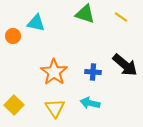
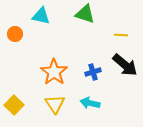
yellow line: moved 18 px down; rotated 32 degrees counterclockwise
cyan triangle: moved 5 px right, 7 px up
orange circle: moved 2 px right, 2 px up
blue cross: rotated 21 degrees counterclockwise
yellow triangle: moved 4 px up
